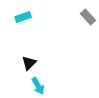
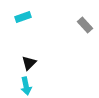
gray rectangle: moved 3 px left, 8 px down
cyan arrow: moved 12 px left; rotated 18 degrees clockwise
